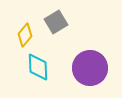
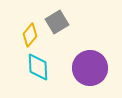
gray square: moved 1 px right
yellow diamond: moved 5 px right
